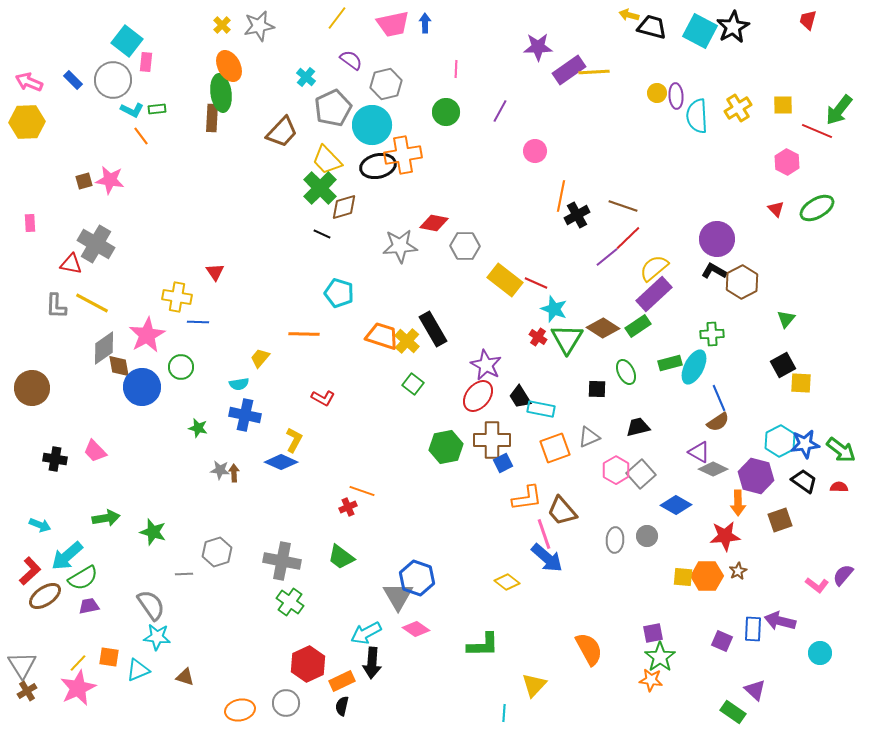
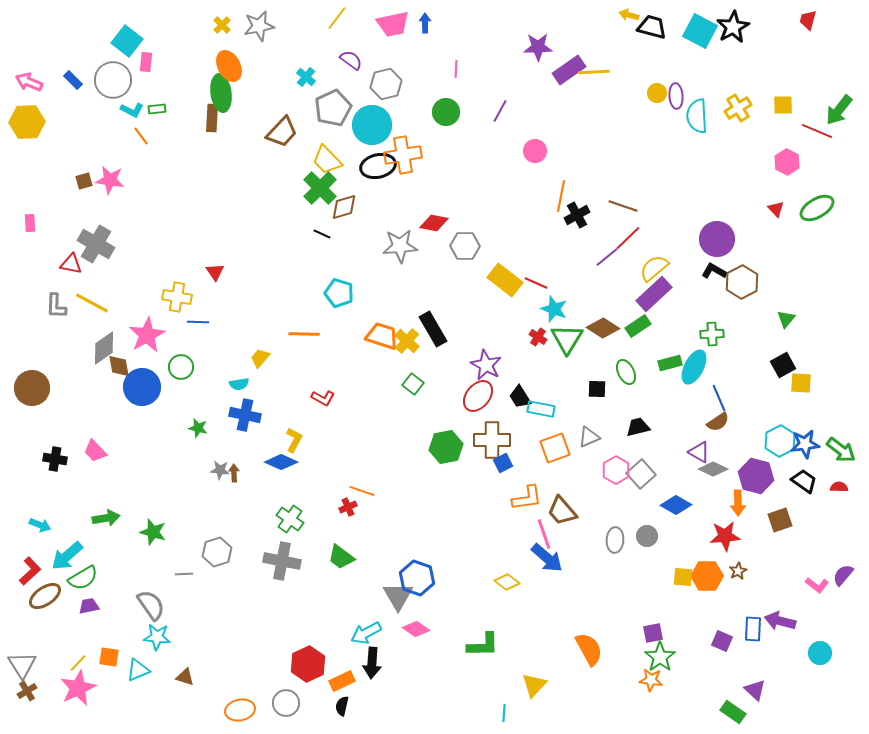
green cross at (290, 602): moved 83 px up
